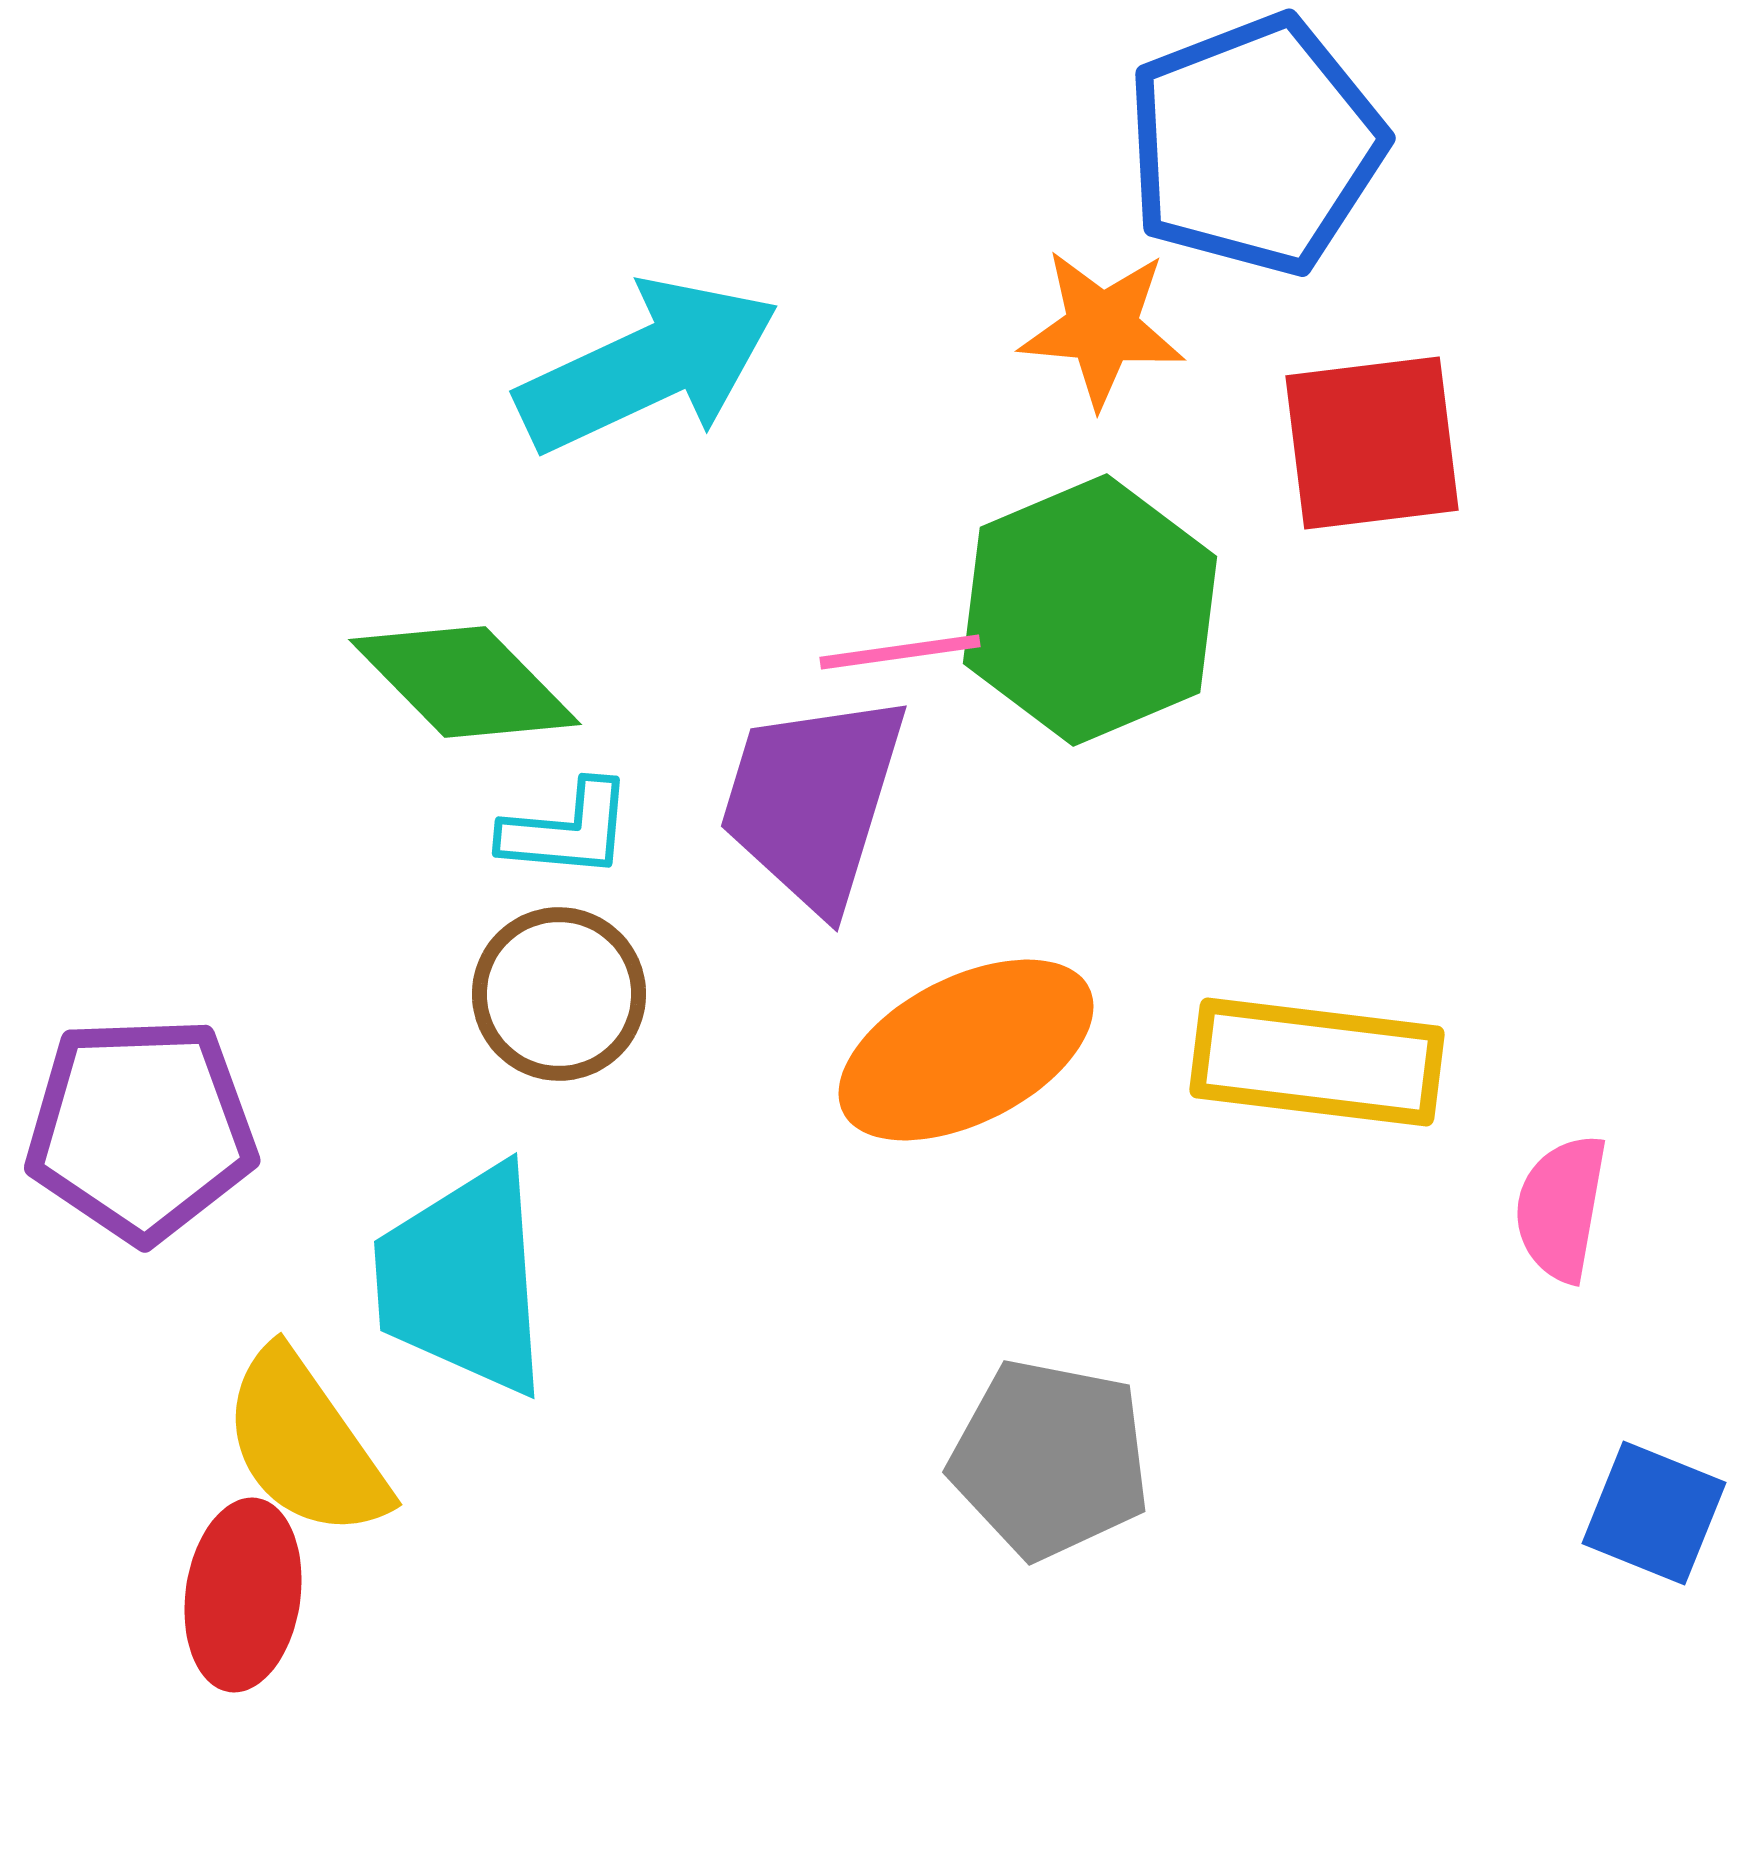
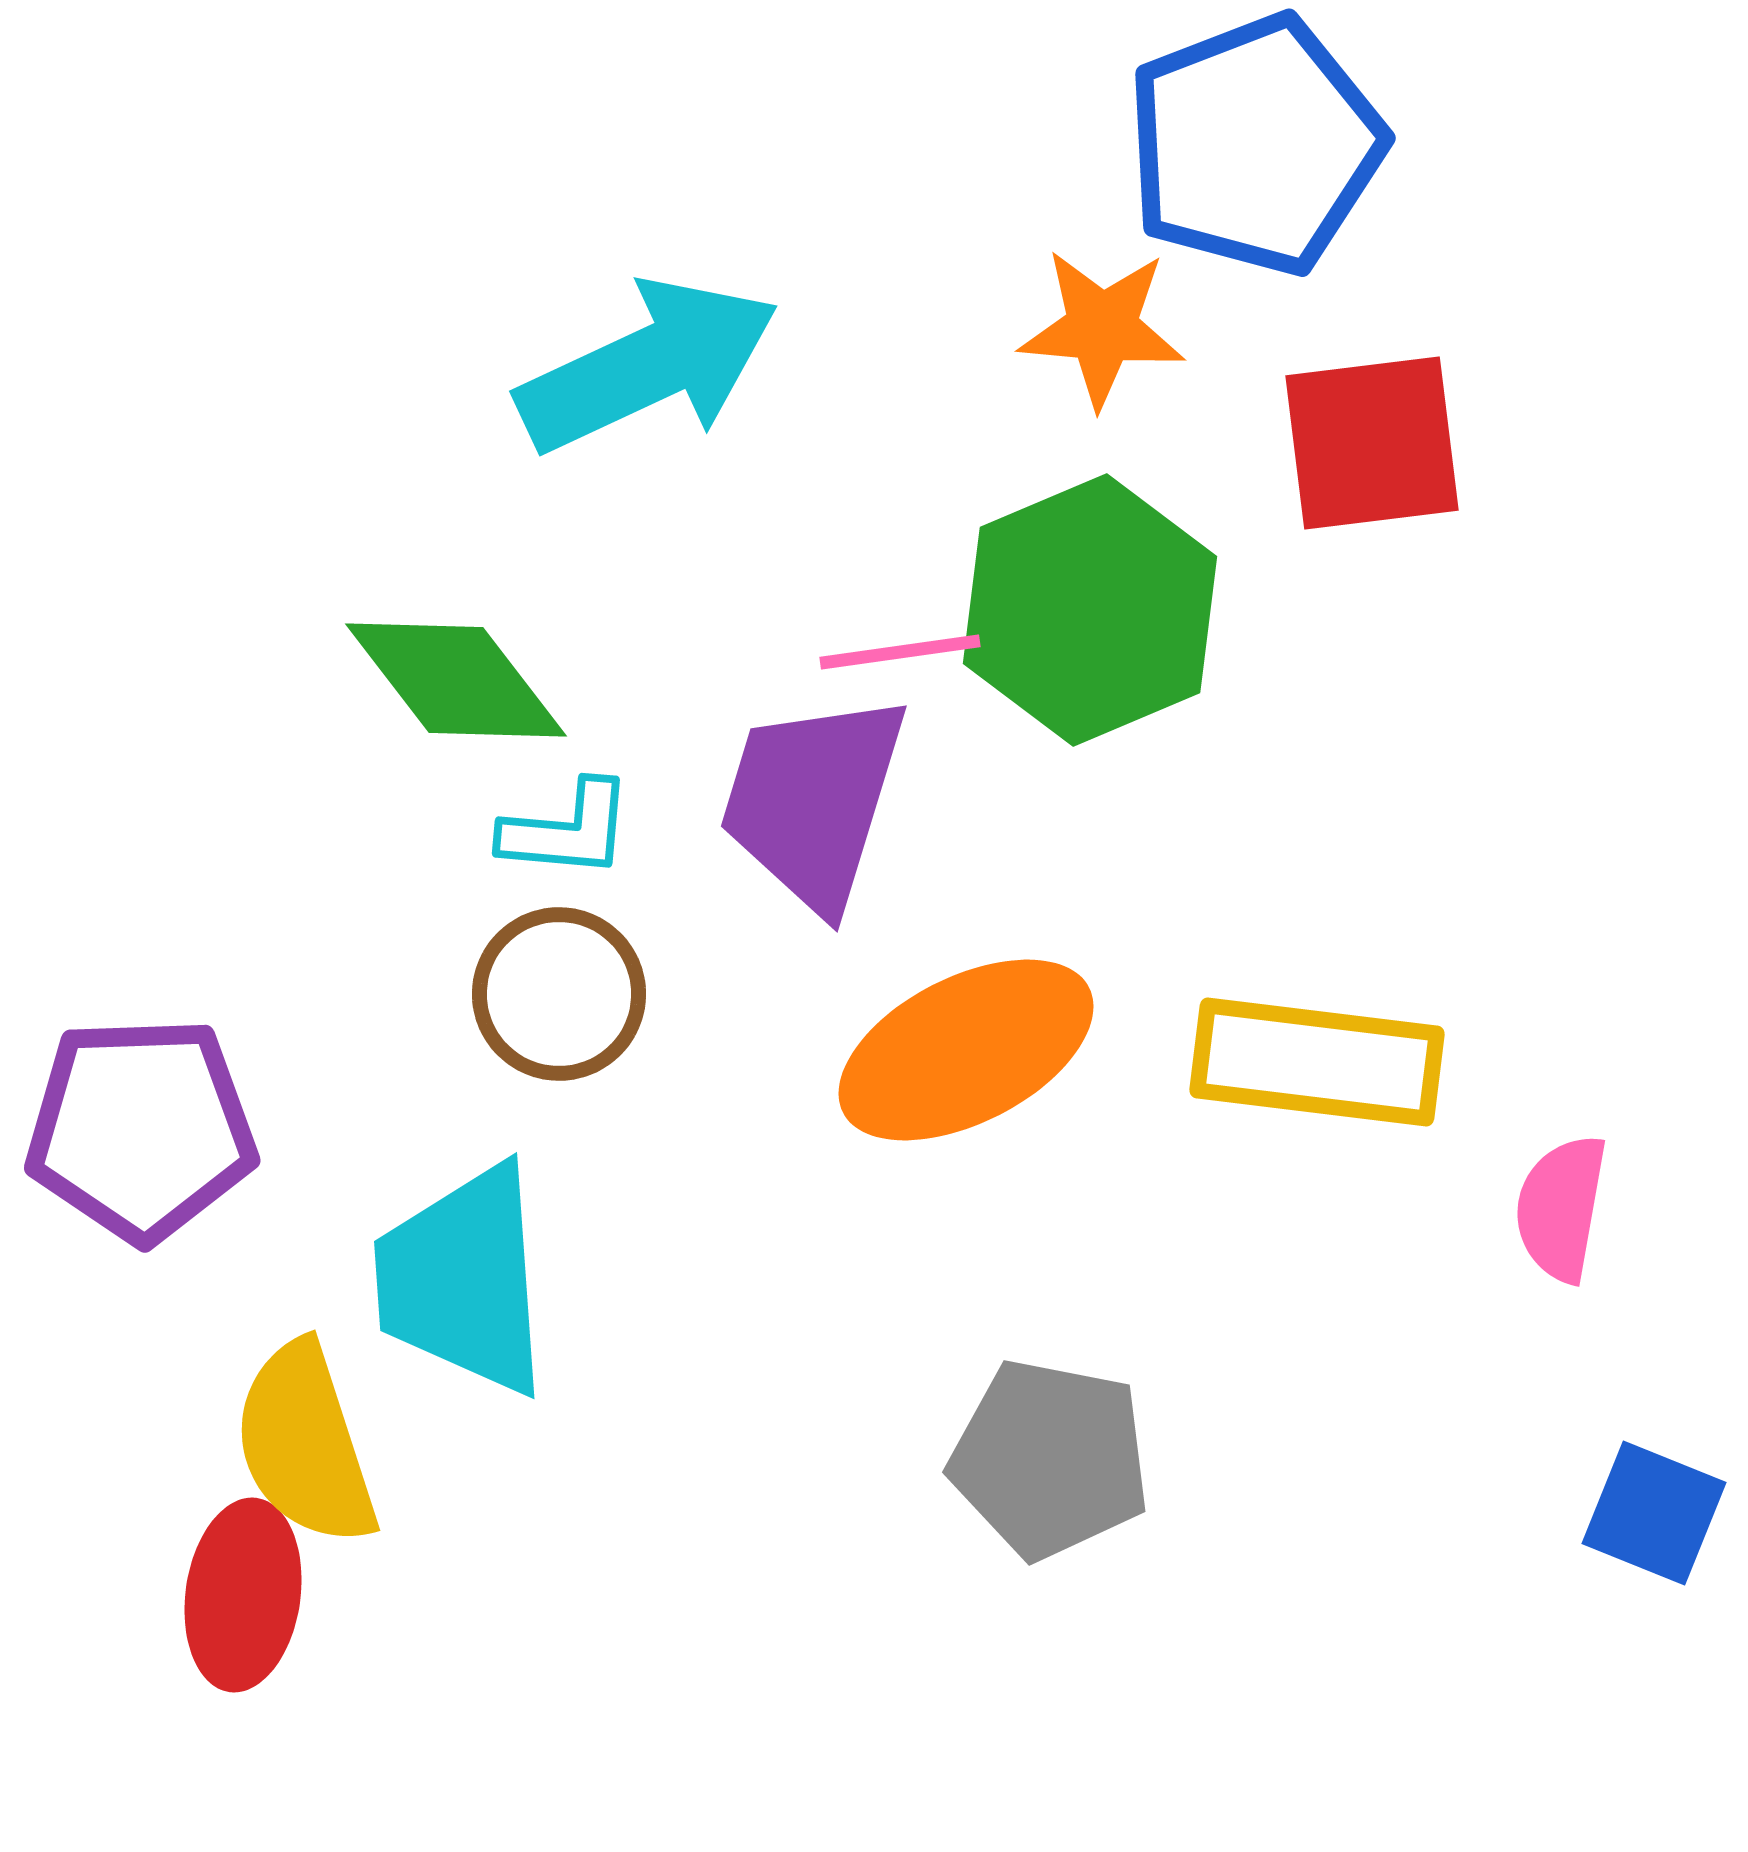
green diamond: moved 9 px left, 2 px up; rotated 7 degrees clockwise
yellow semicircle: rotated 17 degrees clockwise
